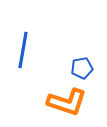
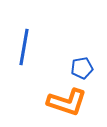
blue line: moved 1 px right, 3 px up
